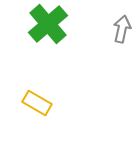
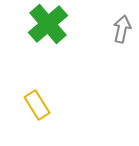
yellow rectangle: moved 2 px down; rotated 28 degrees clockwise
